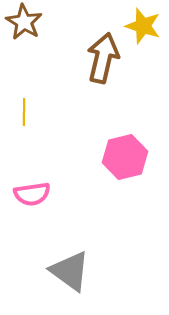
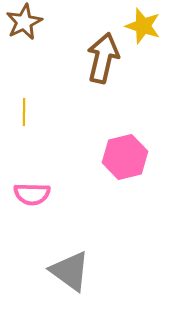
brown star: rotated 15 degrees clockwise
pink semicircle: rotated 9 degrees clockwise
